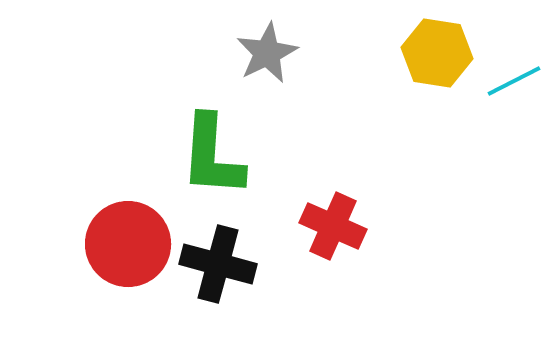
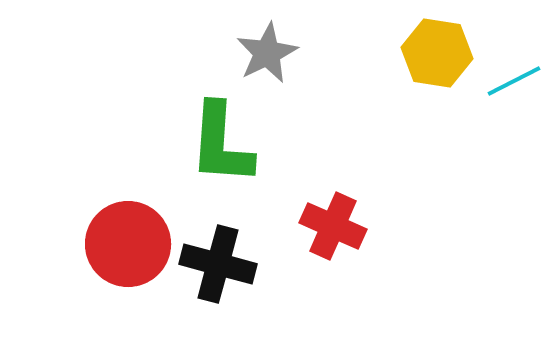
green L-shape: moved 9 px right, 12 px up
